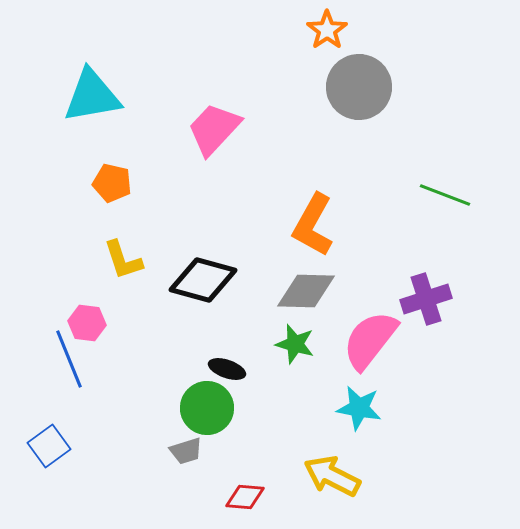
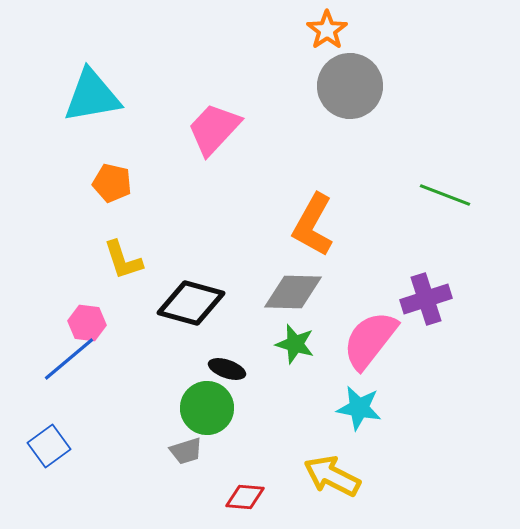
gray circle: moved 9 px left, 1 px up
black diamond: moved 12 px left, 23 px down
gray diamond: moved 13 px left, 1 px down
blue line: rotated 72 degrees clockwise
